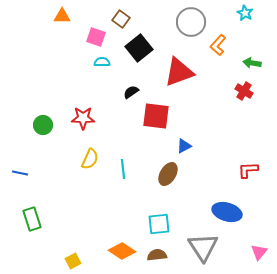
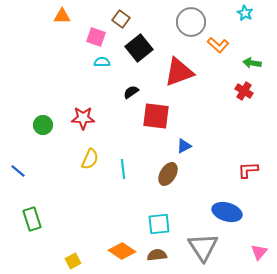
orange L-shape: rotated 90 degrees counterclockwise
blue line: moved 2 px left, 2 px up; rotated 28 degrees clockwise
